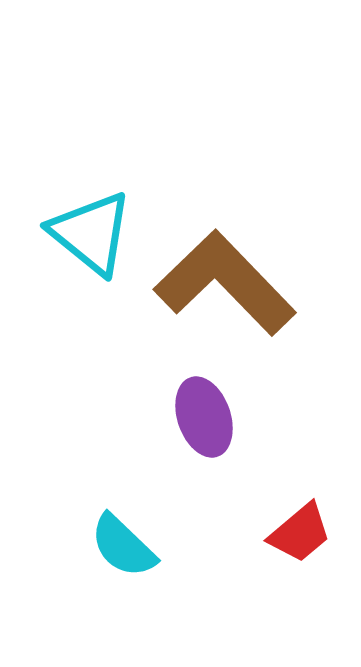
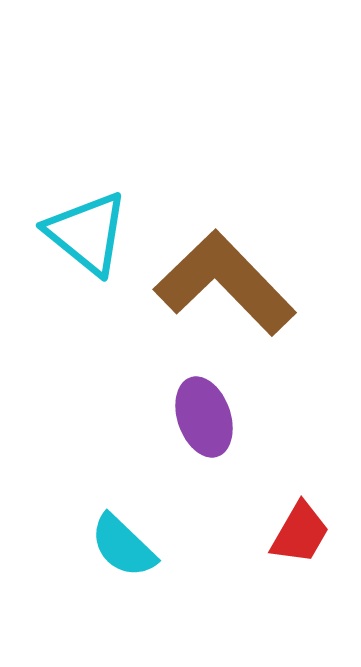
cyan triangle: moved 4 px left
red trapezoid: rotated 20 degrees counterclockwise
